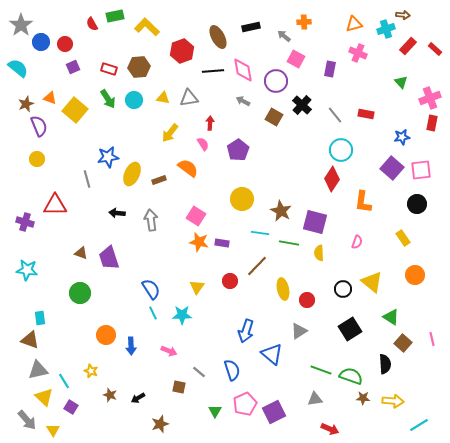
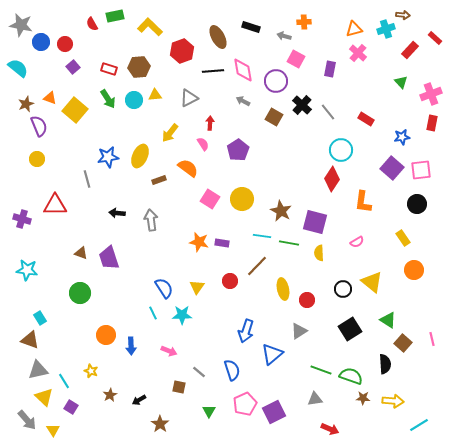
orange triangle at (354, 24): moved 5 px down
gray star at (21, 25): rotated 25 degrees counterclockwise
yellow L-shape at (147, 27): moved 3 px right
black rectangle at (251, 27): rotated 30 degrees clockwise
gray arrow at (284, 36): rotated 24 degrees counterclockwise
red rectangle at (408, 46): moved 2 px right, 4 px down
red rectangle at (435, 49): moved 11 px up
pink cross at (358, 53): rotated 18 degrees clockwise
purple square at (73, 67): rotated 16 degrees counterclockwise
yellow triangle at (163, 98): moved 8 px left, 3 px up; rotated 16 degrees counterclockwise
gray triangle at (189, 98): rotated 18 degrees counterclockwise
pink cross at (430, 98): moved 1 px right, 4 px up
red rectangle at (366, 114): moved 5 px down; rotated 21 degrees clockwise
gray line at (335, 115): moved 7 px left, 3 px up
yellow ellipse at (132, 174): moved 8 px right, 18 px up
pink square at (196, 216): moved 14 px right, 17 px up
purple cross at (25, 222): moved 3 px left, 3 px up
cyan line at (260, 233): moved 2 px right, 3 px down
pink semicircle at (357, 242): rotated 40 degrees clockwise
orange circle at (415, 275): moved 1 px left, 5 px up
blue semicircle at (151, 289): moved 13 px right, 1 px up
green triangle at (391, 317): moved 3 px left, 3 px down
cyan rectangle at (40, 318): rotated 24 degrees counterclockwise
blue triangle at (272, 354): rotated 40 degrees clockwise
brown star at (110, 395): rotated 24 degrees clockwise
black arrow at (138, 398): moved 1 px right, 2 px down
green triangle at (215, 411): moved 6 px left
brown star at (160, 424): rotated 18 degrees counterclockwise
